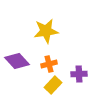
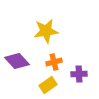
orange cross: moved 5 px right, 2 px up
yellow rectangle: moved 5 px left; rotated 12 degrees clockwise
